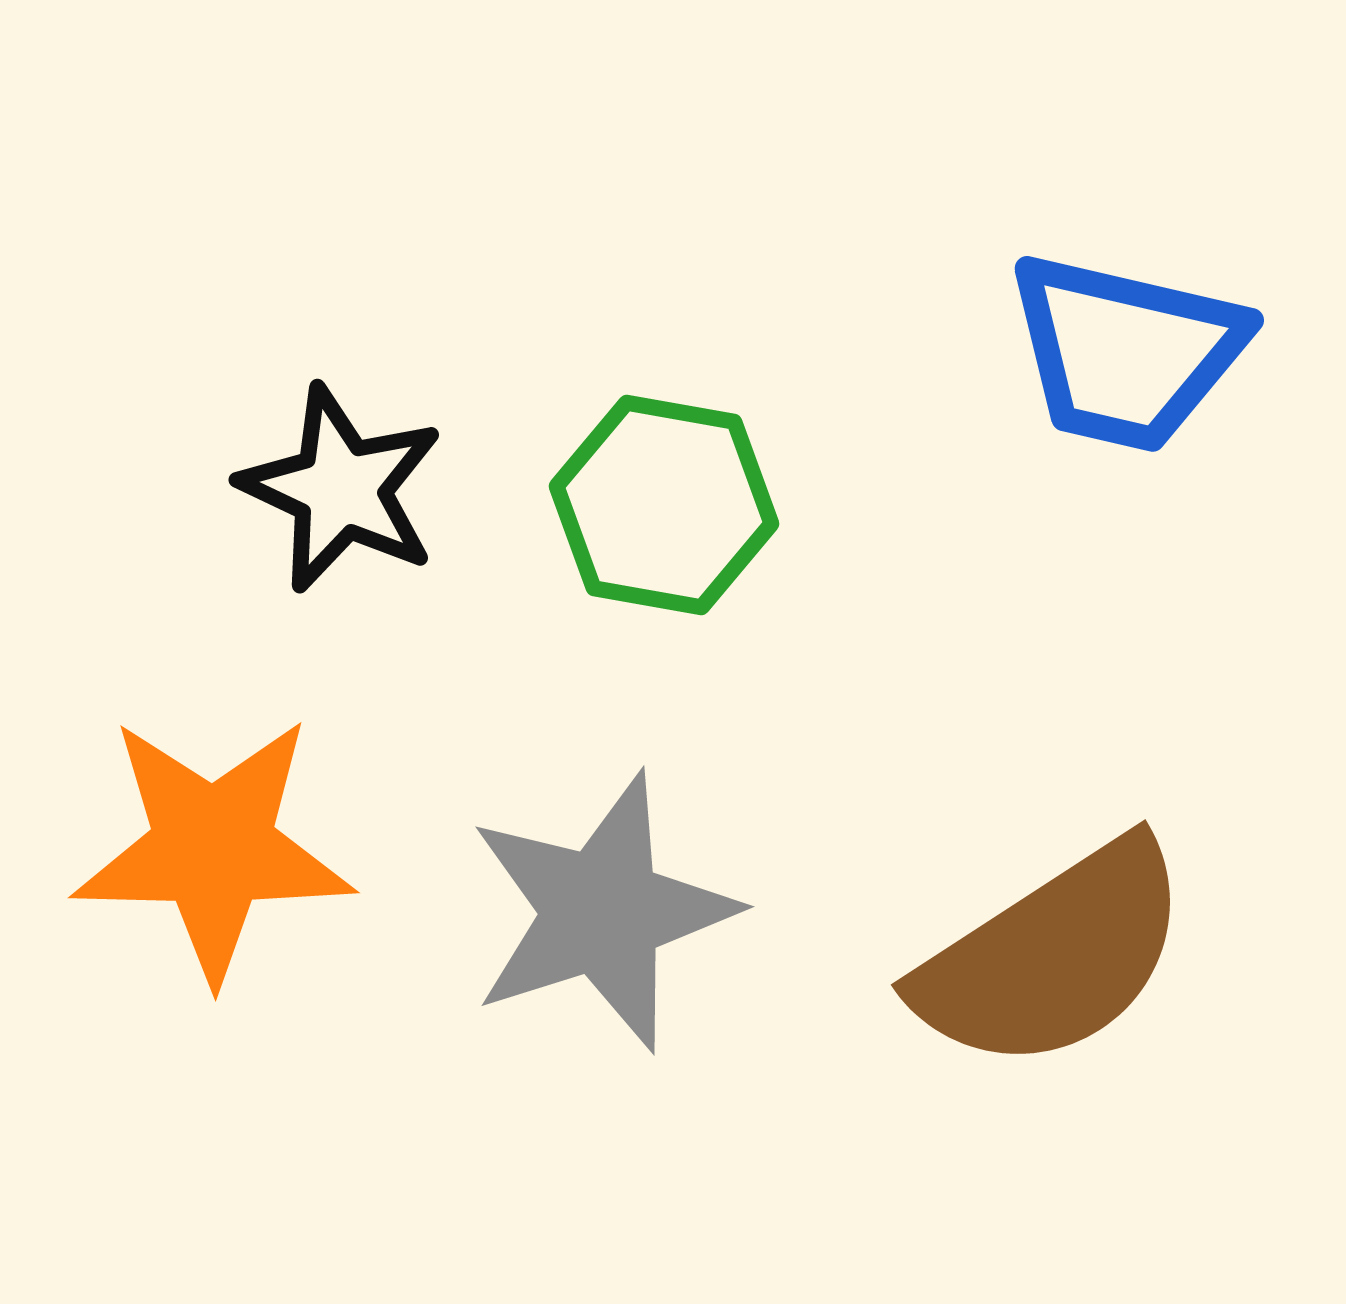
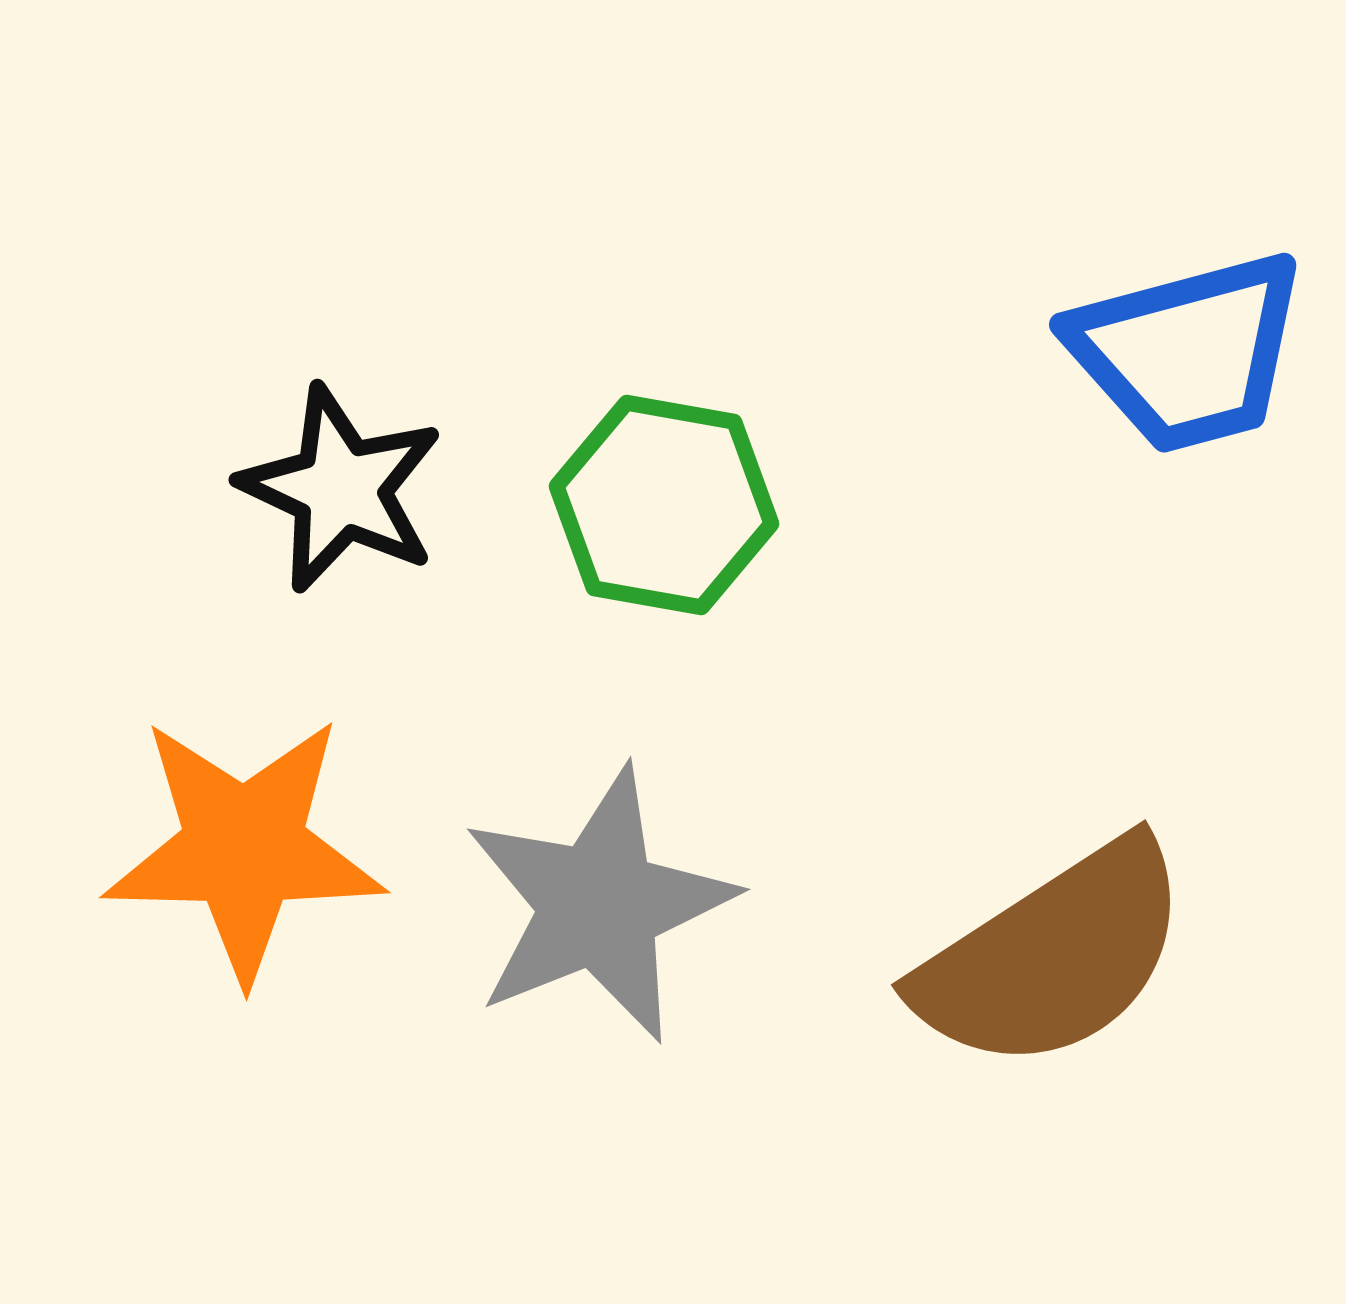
blue trapezoid: moved 62 px right; rotated 28 degrees counterclockwise
orange star: moved 31 px right
gray star: moved 3 px left, 7 px up; rotated 4 degrees counterclockwise
